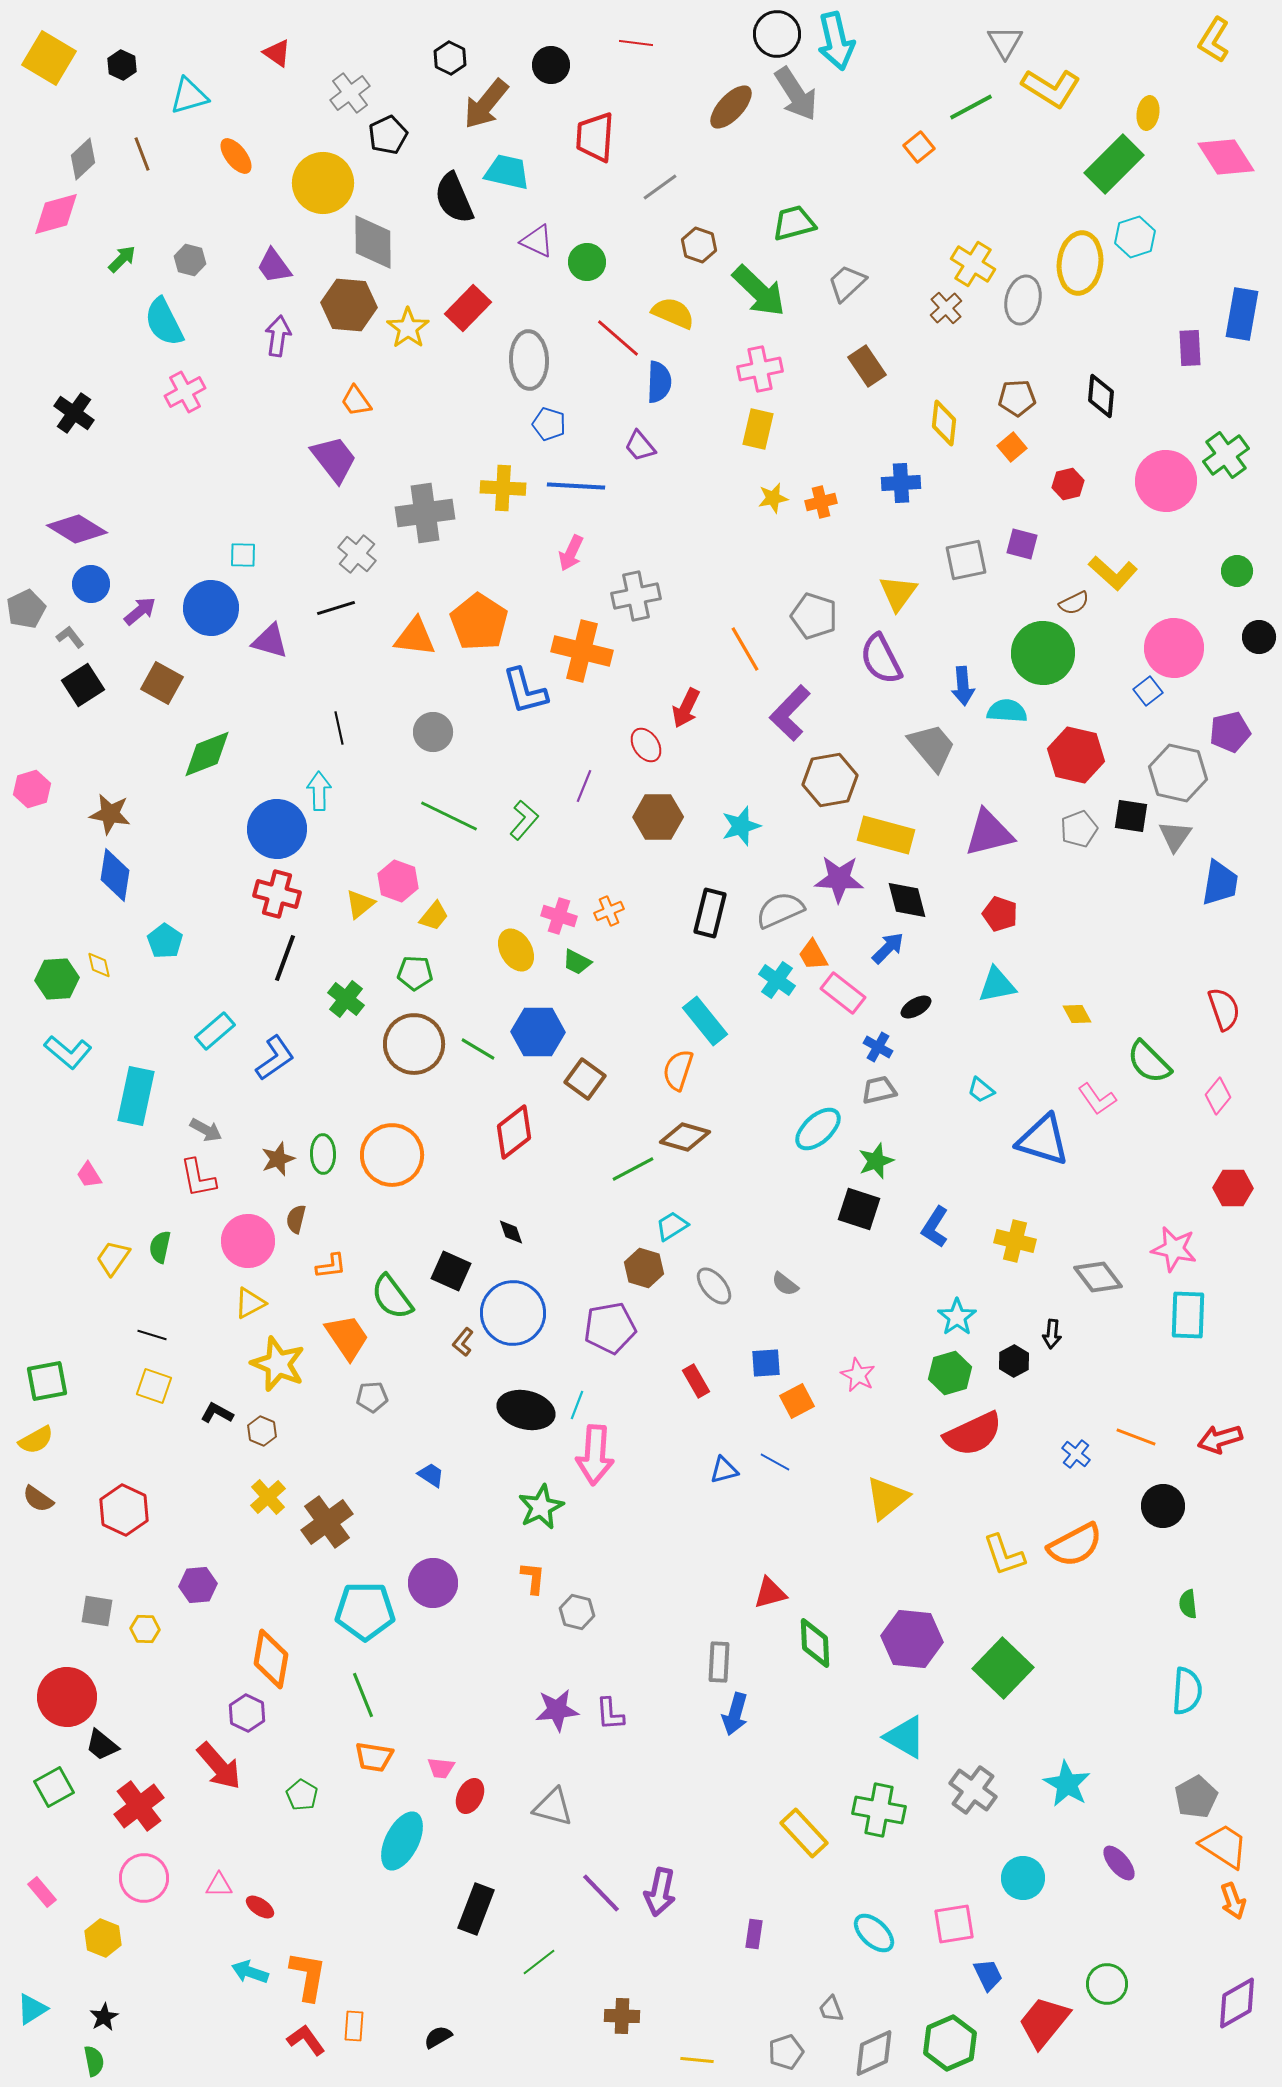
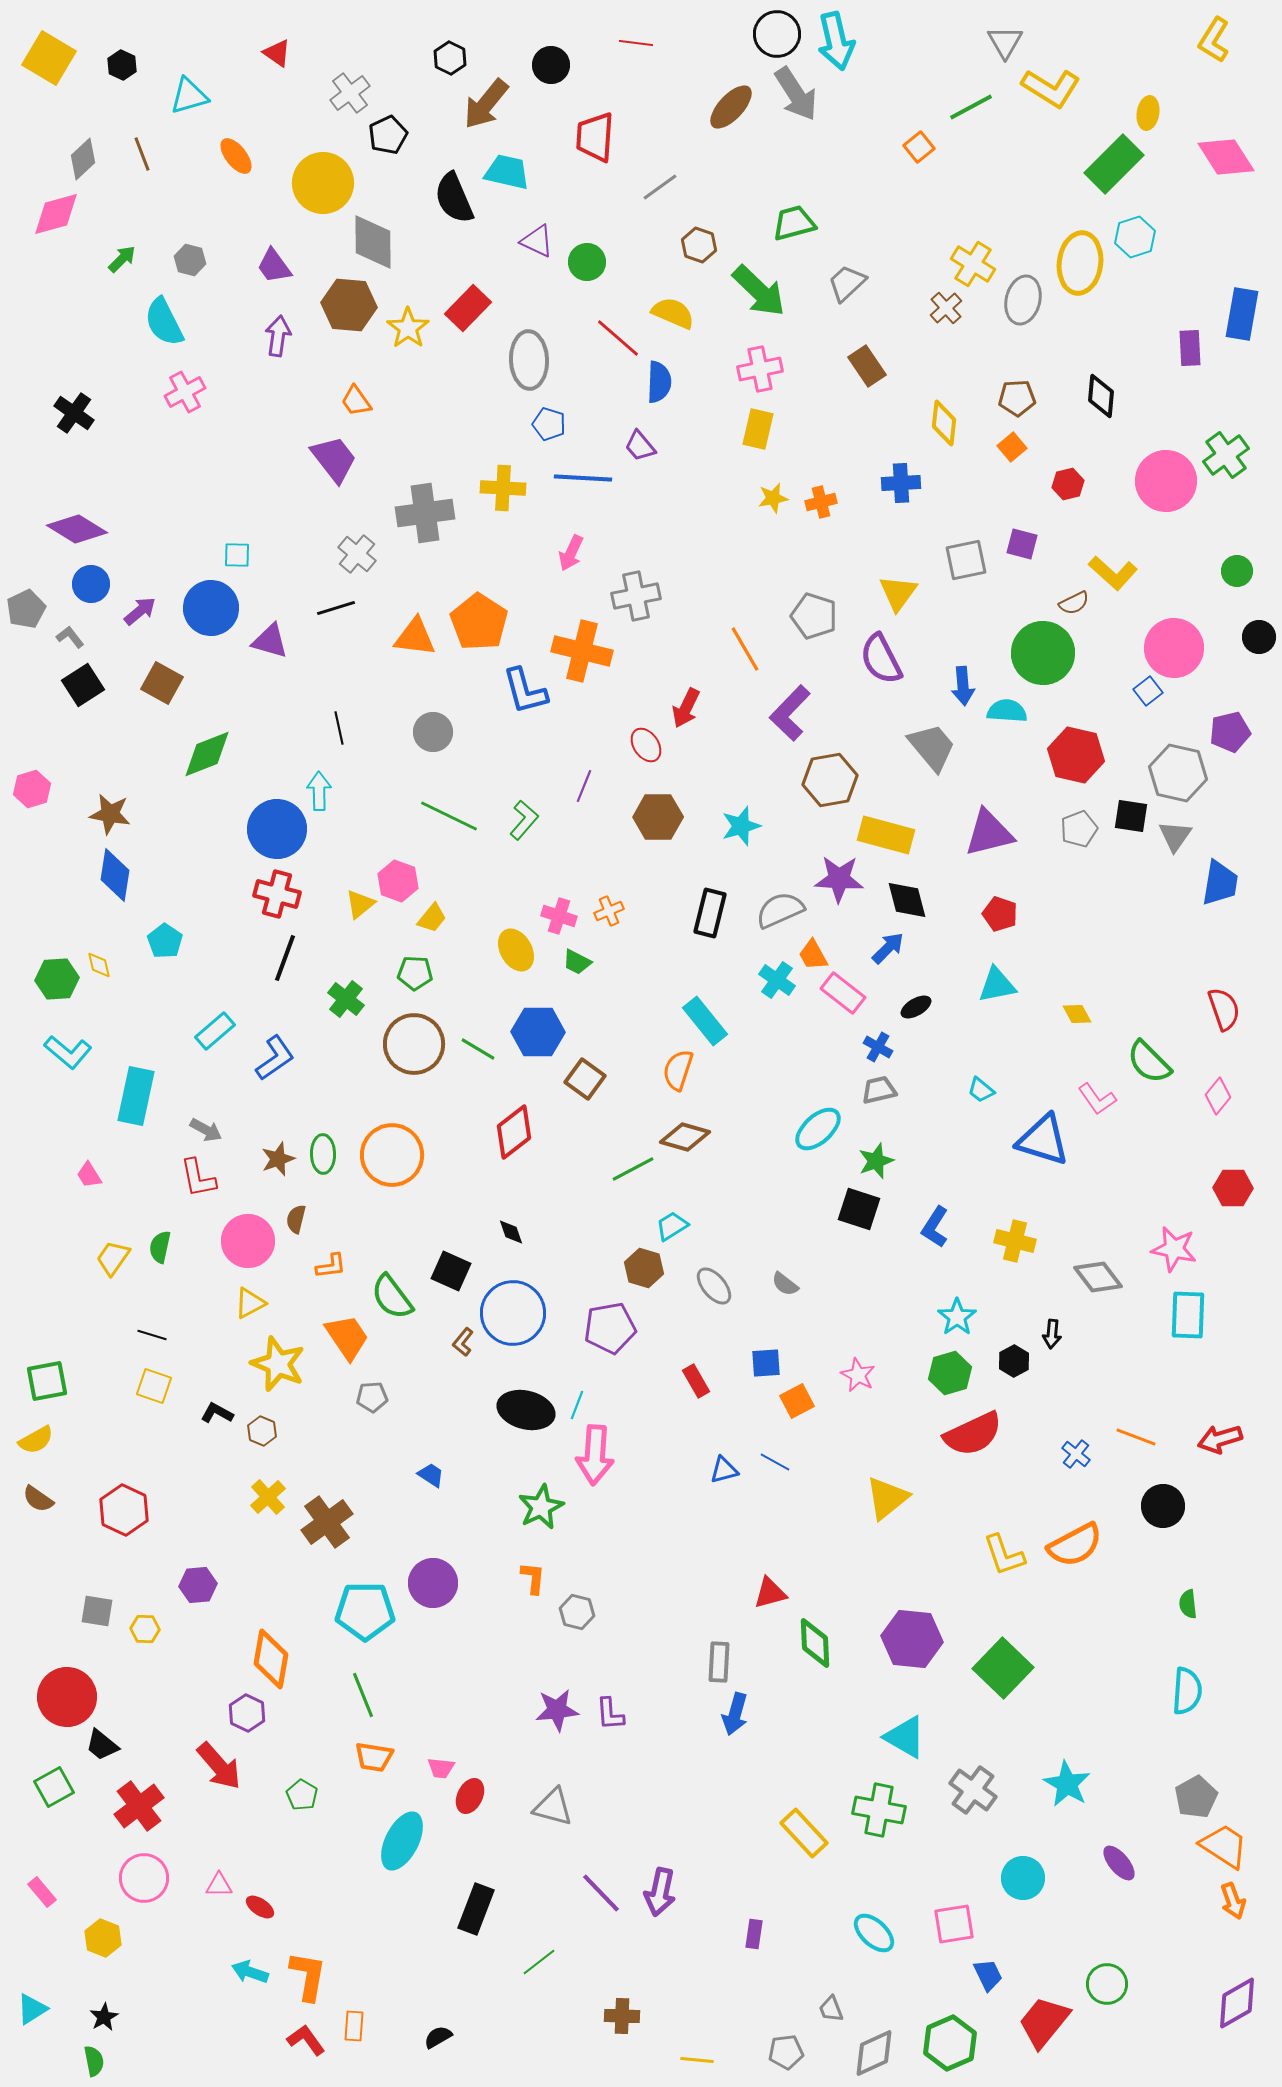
blue line at (576, 486): moved 7 px right, 8 px up
cyan square at (243, 555): moved 6 px left
yellow trapezoid at (434, 916): moved 2 px left, 2 px down
gray pentagon at (786, 2052): rotated 12 degrees clockwise
